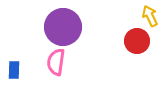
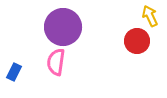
blue rectangle: moved 2 px down; rotated 24 degrees clockwise
